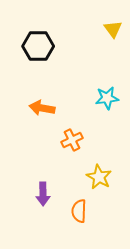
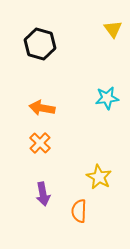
black hexagon: moved 2 px right, 2 px up; rotated 16 degrees clockwise
orange cross: moved 32 px left, 3 px down; rotated 20 degrees counterclockwise
purple arrow: rotated 10 degrees counterclockwise
